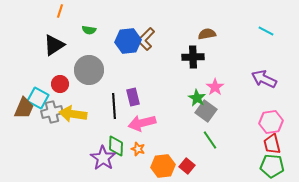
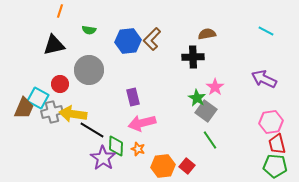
brown L-shape: moved 6 px right
black triangle: rotated 20 degrees clockwise
black line: moved 22 px left, 24 px down; rotated 55 degrees counterclockwise
red trapezoid: moved 5 px right
green pentagon: moved 3 px right
